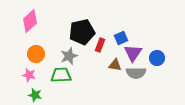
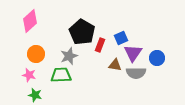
black pentagon: rotated 30 degrees counterclockwise
